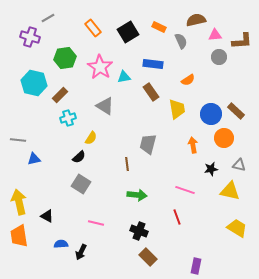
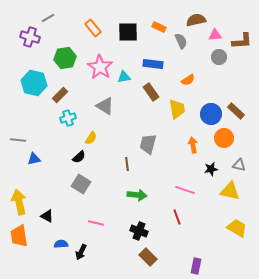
black square at (128, 32): rotated 30 degrees clockwise
